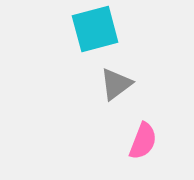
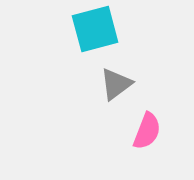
pink semicircle: moved 4 px right, 10 px up
